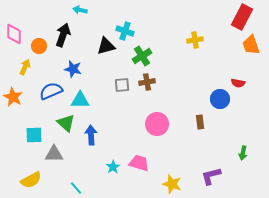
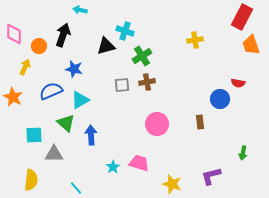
blue star: moved 1 px right
cyan triangle: rotated 30 degrees counterclockwise
yellow semicircle: rotated 55 degrees counterclockwise
